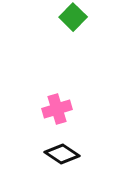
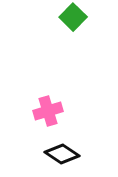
pink cross: moved 9 px left, 2 px down
